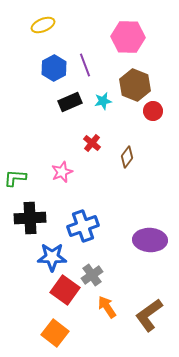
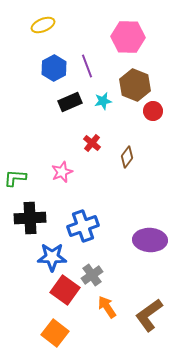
purple line: moved 2 px right, 1 px down
